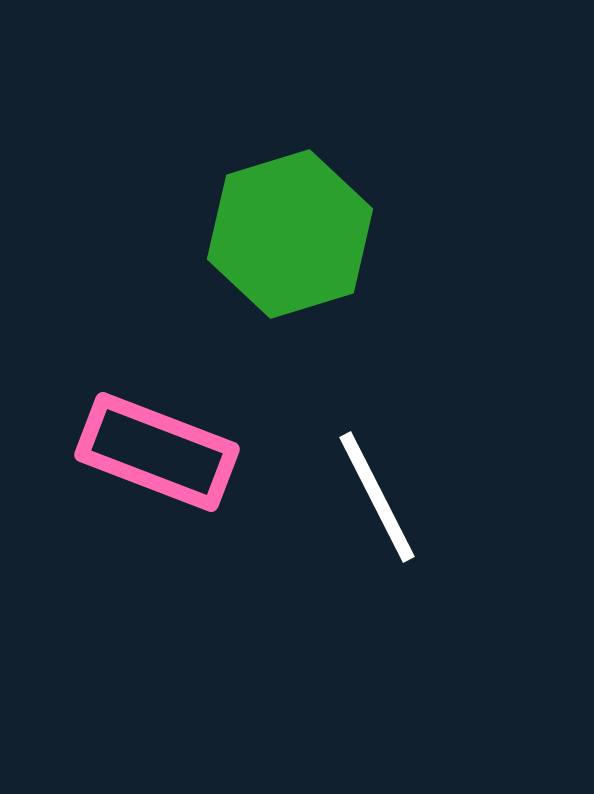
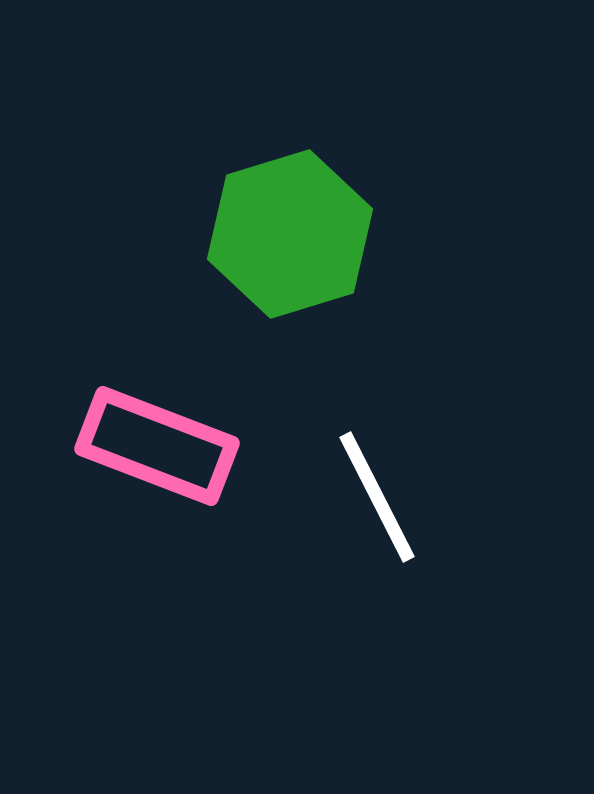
pink rectangle: moved 6 px up
